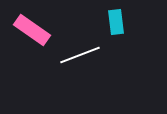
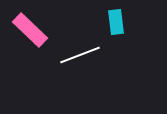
pink rectangle: moved 2 px left; rotated 9 degrees clockwise
